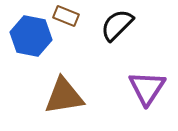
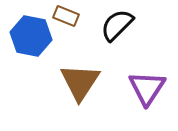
brown triangle: moved 16 px right, 14 px up; rotated 48 degrees counterclockwise
